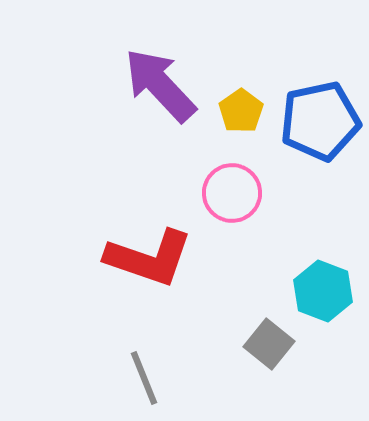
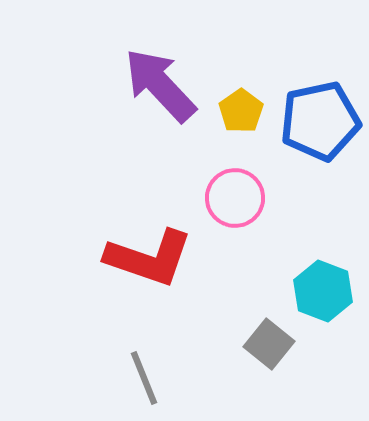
pink circle: moved 3 px right, 5 px down
